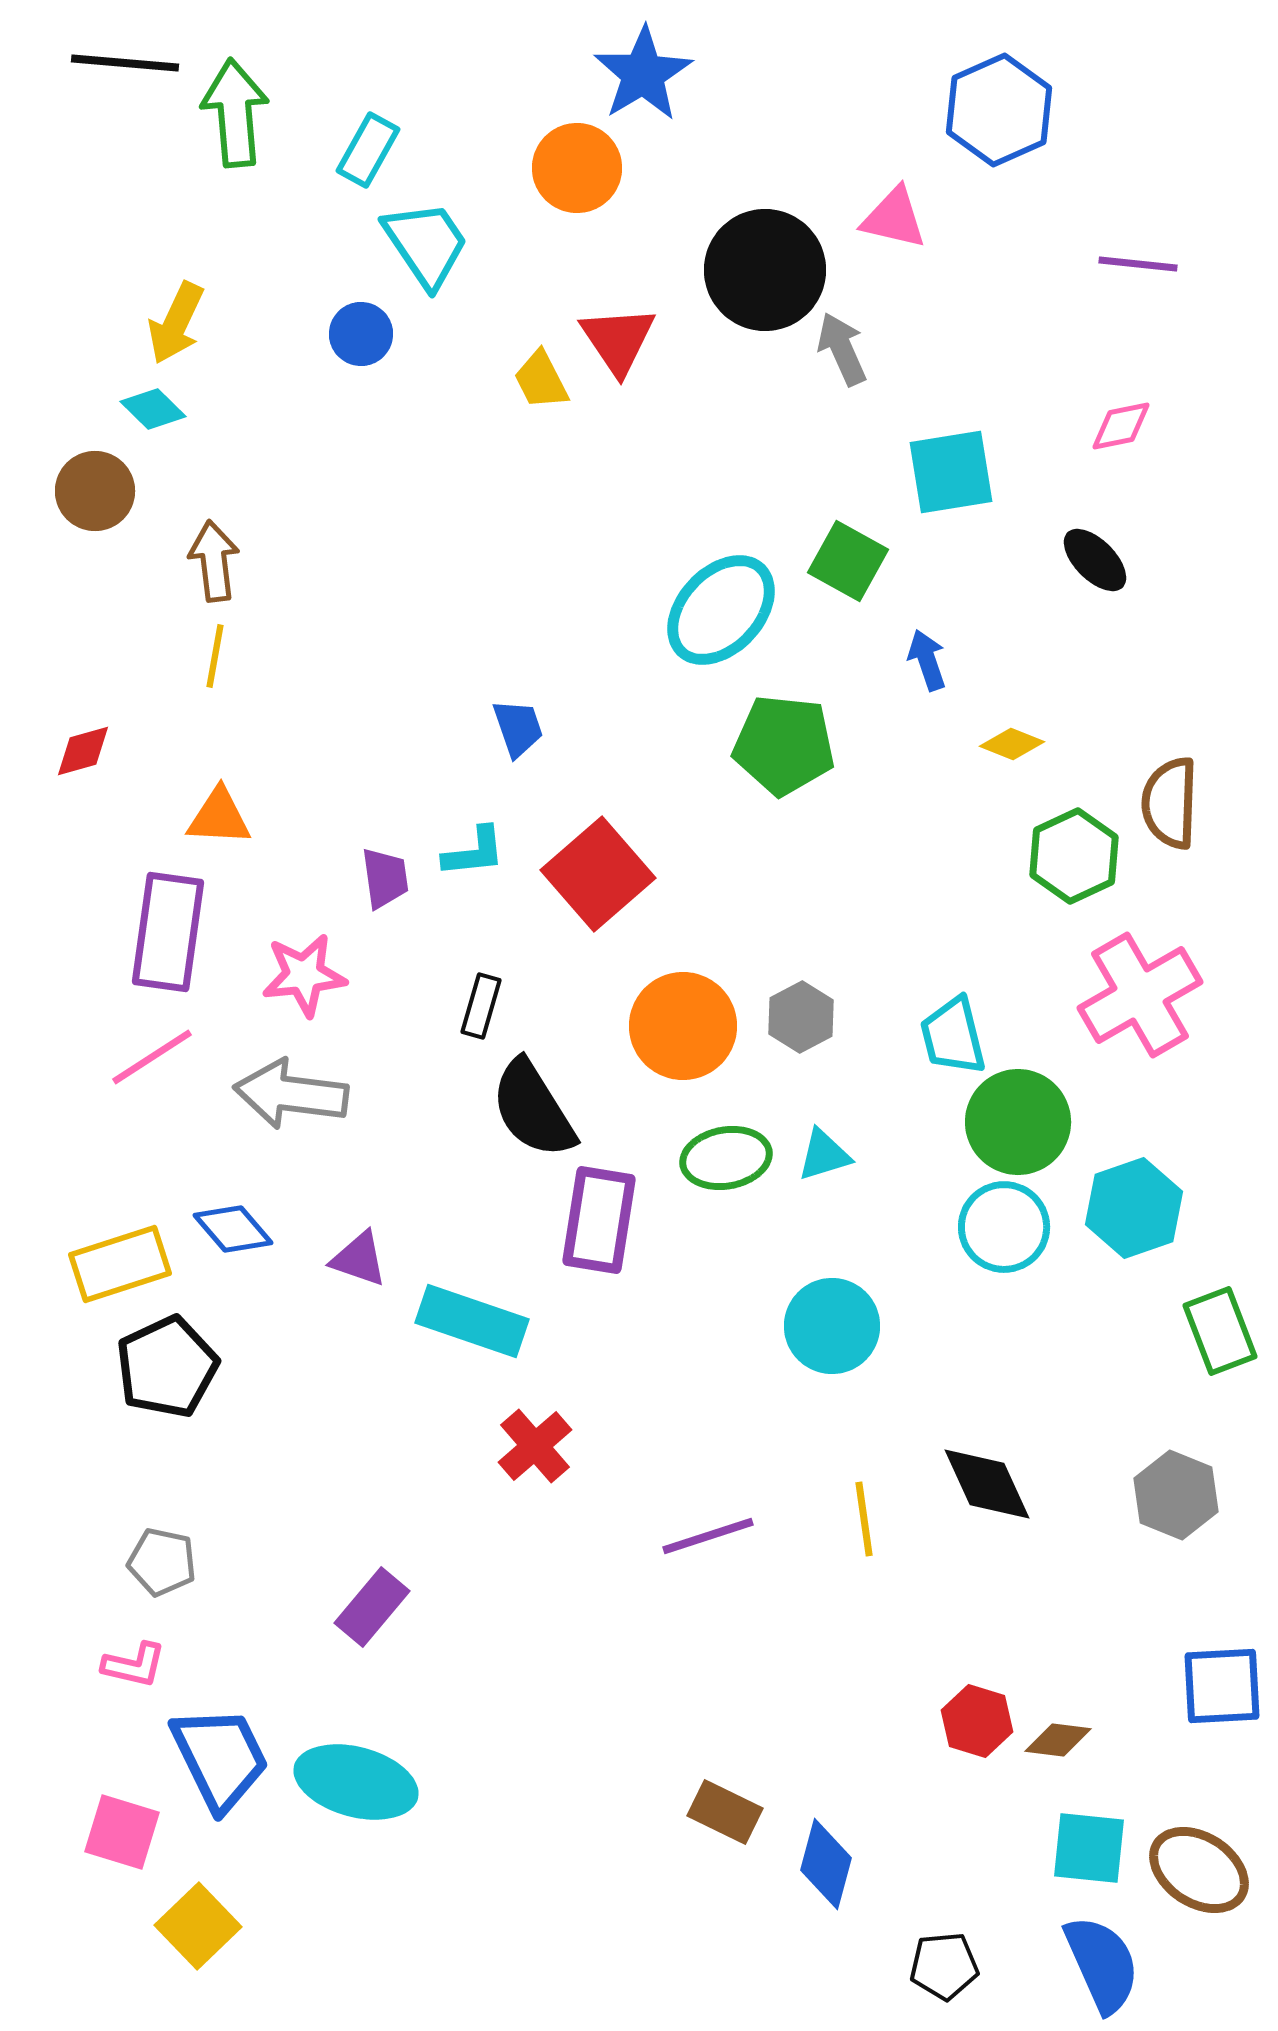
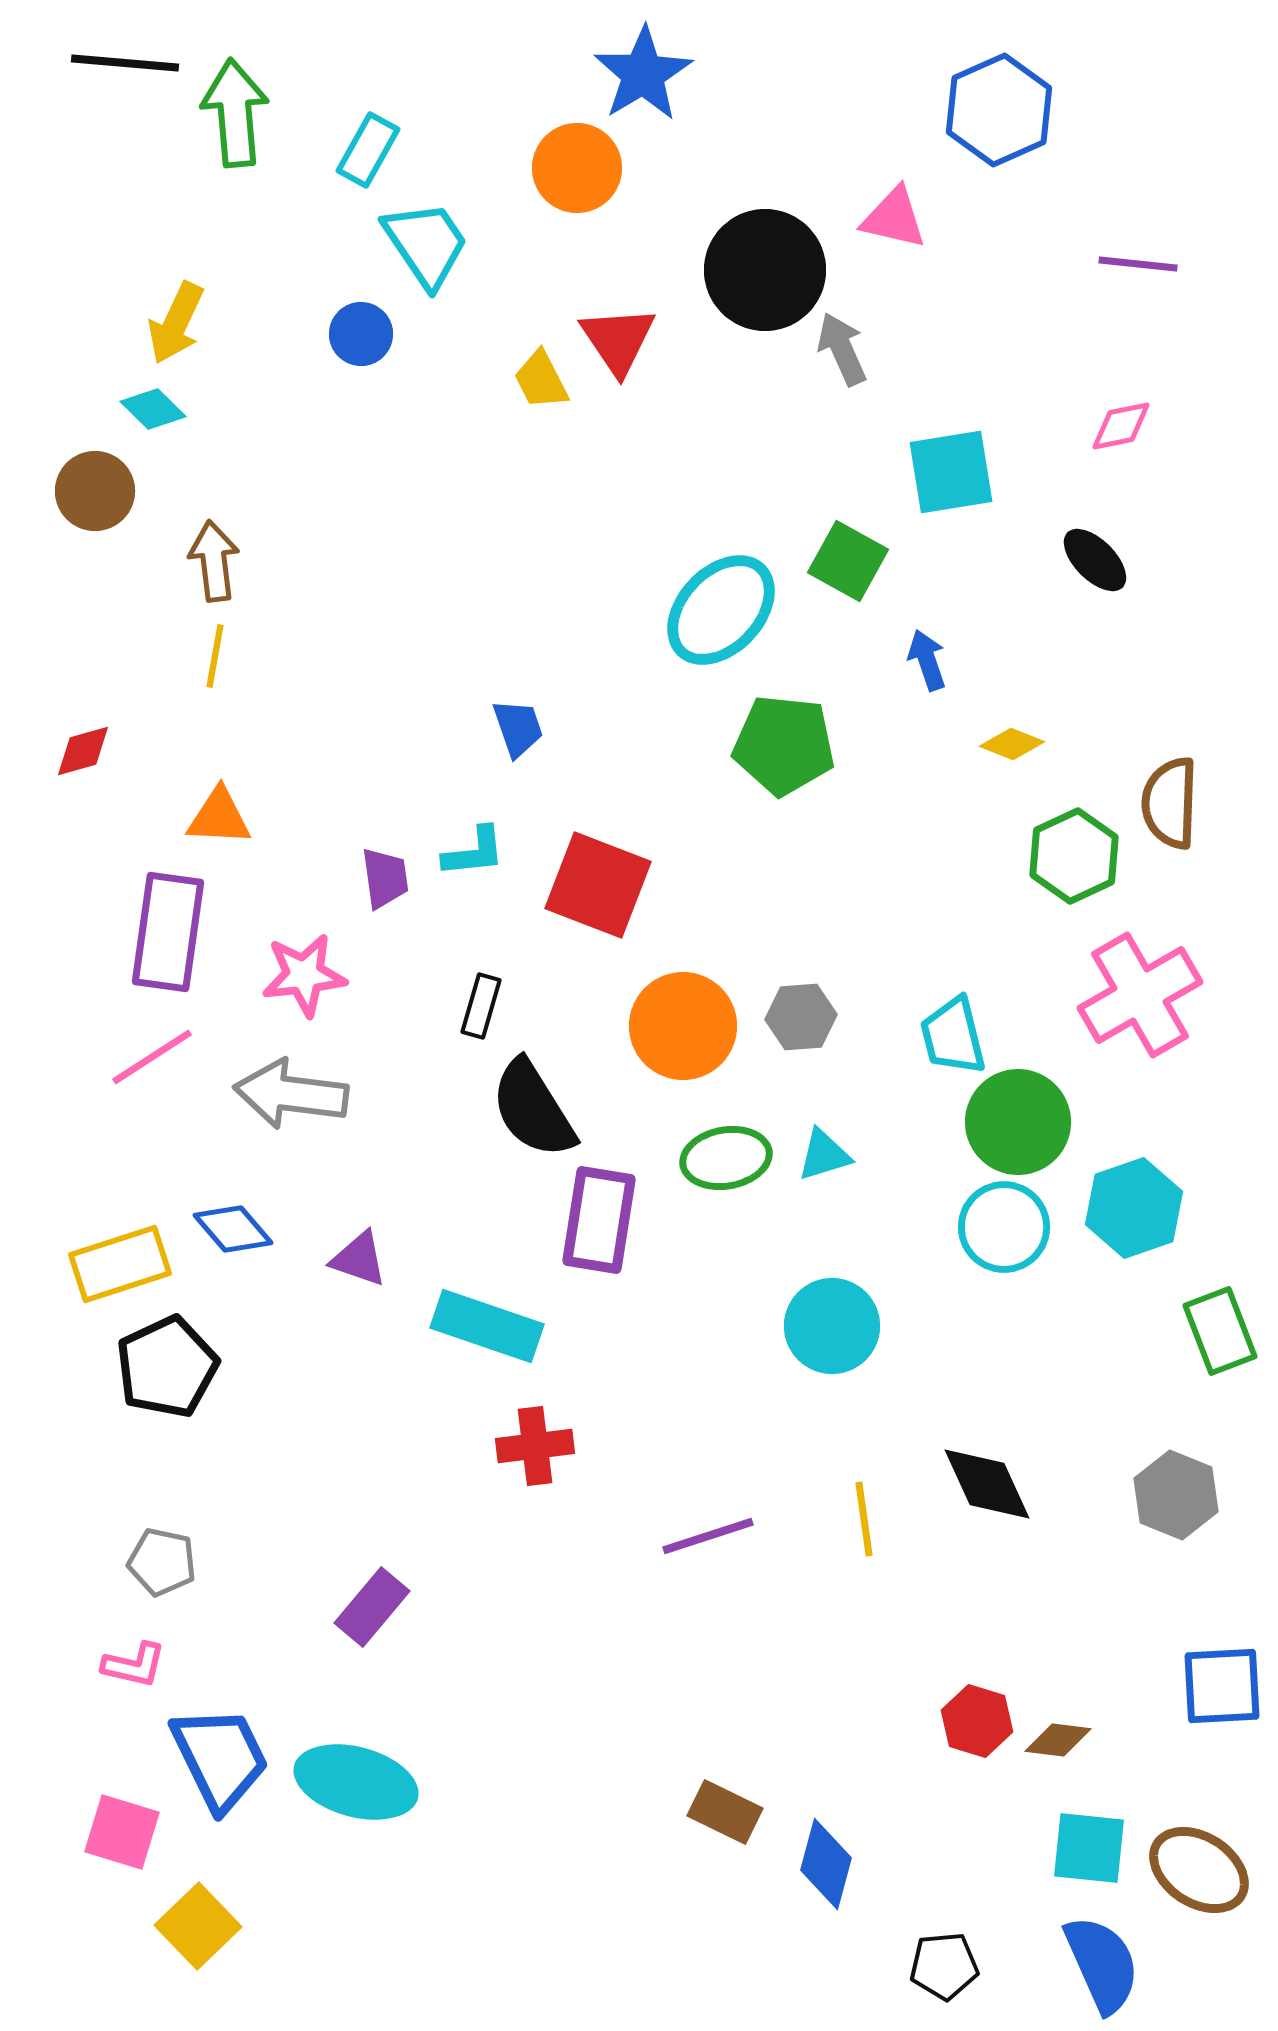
red square at (598, 874): moved 11 px down; rotated 28 degrees counterclockwise
gray hexagon at (801, 1017): rotated 24 degrees clockwise
cyan rectangle at (472, 1321): moved 15 px right, 5 px down
red cross at (535, 1446): rotated 34 degrees clockwise
